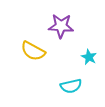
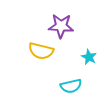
yellow semicircle: moved 8 px right; rotated 15 degrees counterclockwise
